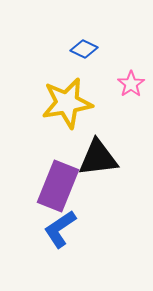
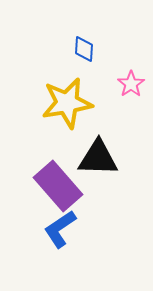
blue diamond: rotated 68 degrees clockwise
black triangle: rotated 9 degrees clockwise
purple rectangle: rotated 63 degrees counterclockwise
